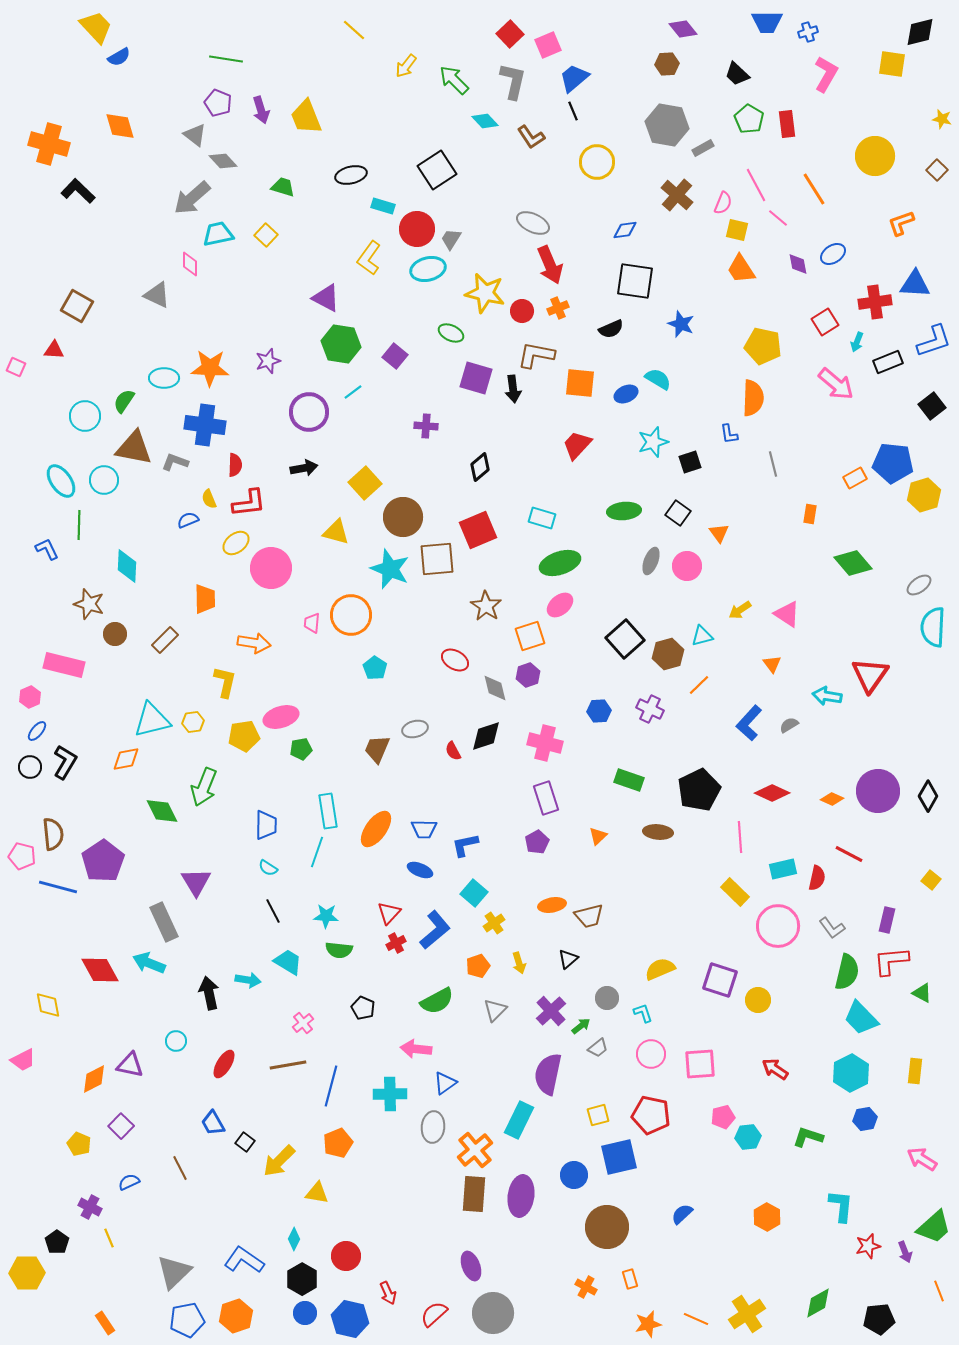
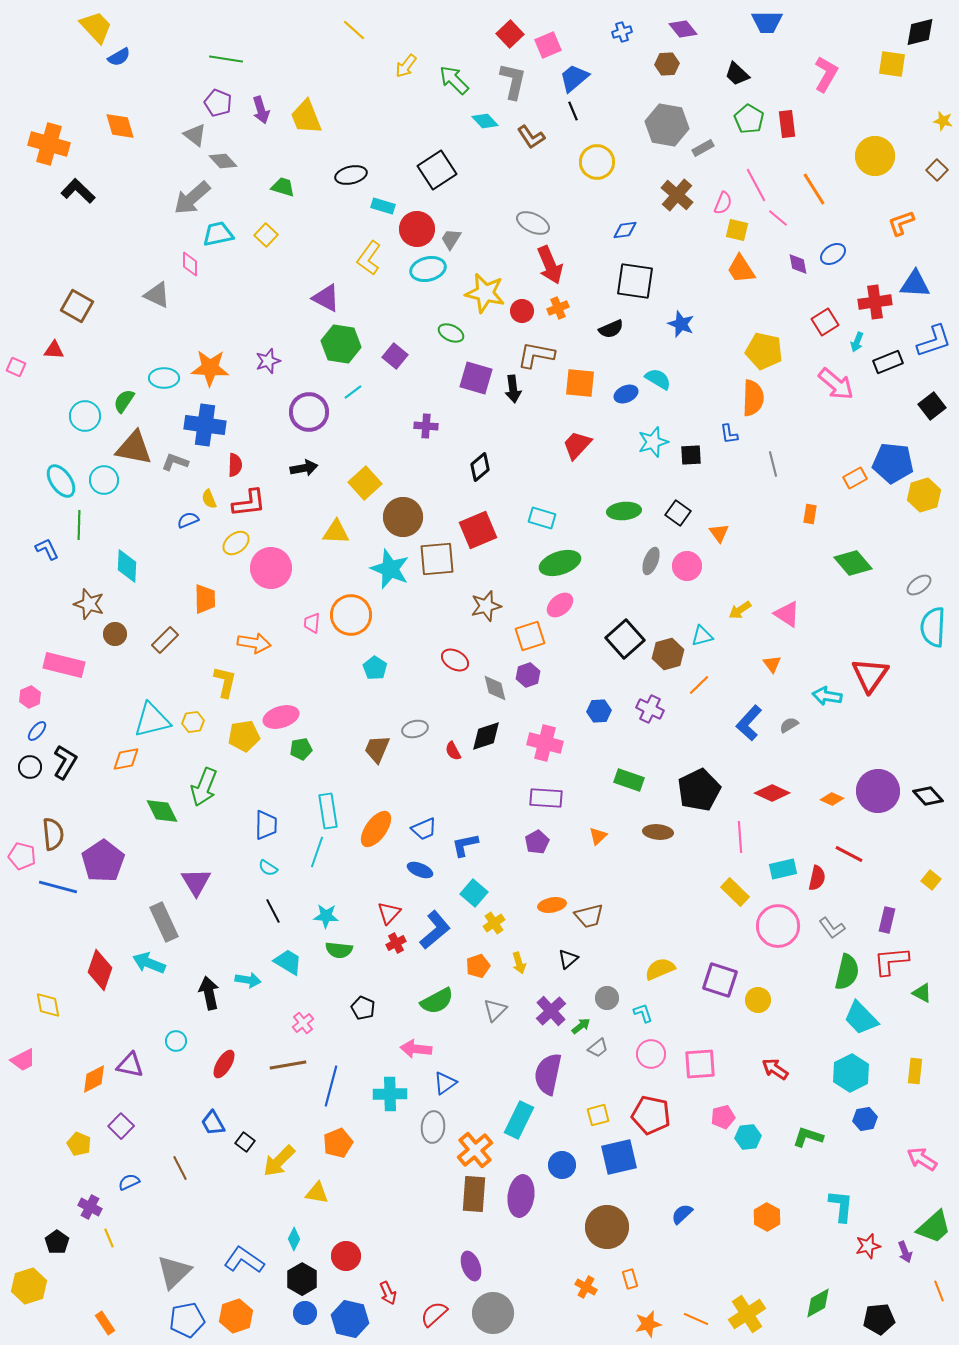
blue cross at (808, 32): moved 186 px left
yellow star at (942, 119): moved 1 px right, 2 px down
yellow pentagon at (763, 346): moved 1 px right, 5 px down
black square at (690, 462): moved 1 px right, 7 px up; rotated 15 degrees clockwise
yellow triangle at (336, 532): rotated 12 degrees counterclockwise
brown star at (486, 606): rotated 24 degrees clockwise
black diamond at (928, 796): rotated 72 degrees counterclockwise
purple rectangle at (546, 798): rotated 68 degrees counterclockwise
blue trapezoid at (424, 829): rotated 24 degrees counterclockwise
red diamond at (100, 970): rotated 48 degrees clockwise
blue circle at (574, 1175): moved 12 px left, 10 px up
yellow hexagon at (27, 1273): moved 2 px right, 13 px down; rotated 16 degrees counterclockwise
